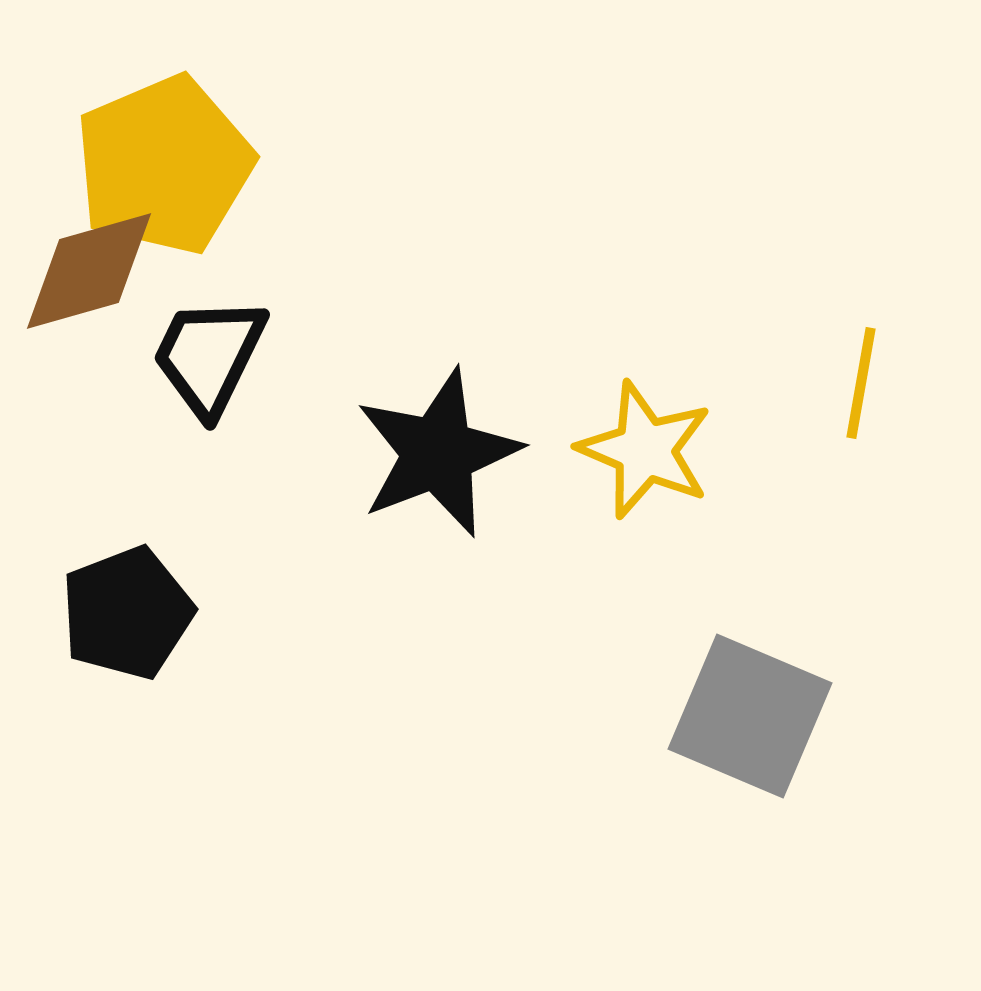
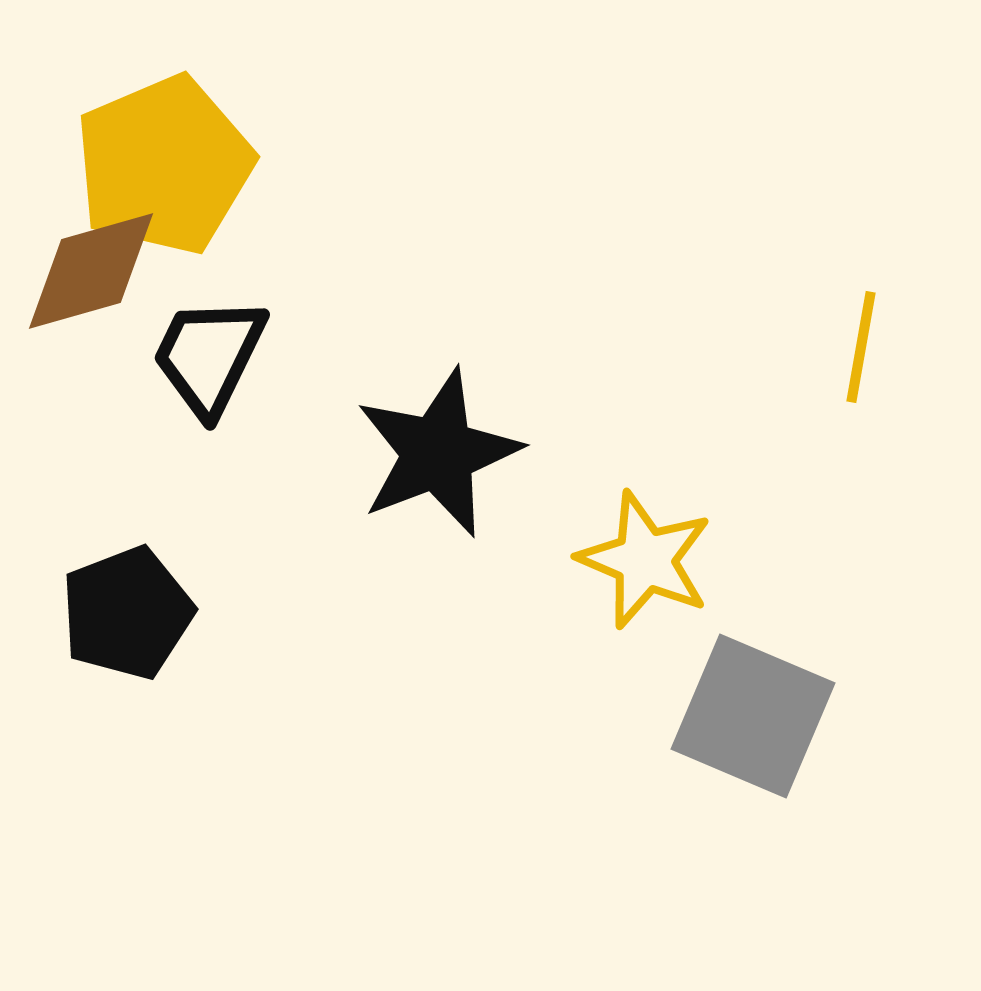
brown diamond: moved 2 px right
yellow line: moved 36 px up
yellow star: moved 110 px down
gray square: moved 3 px right
